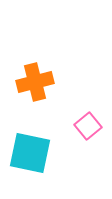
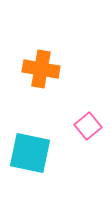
orange cross: moved 6 px right, 13 px up; rotated 24 degrees clockwise
